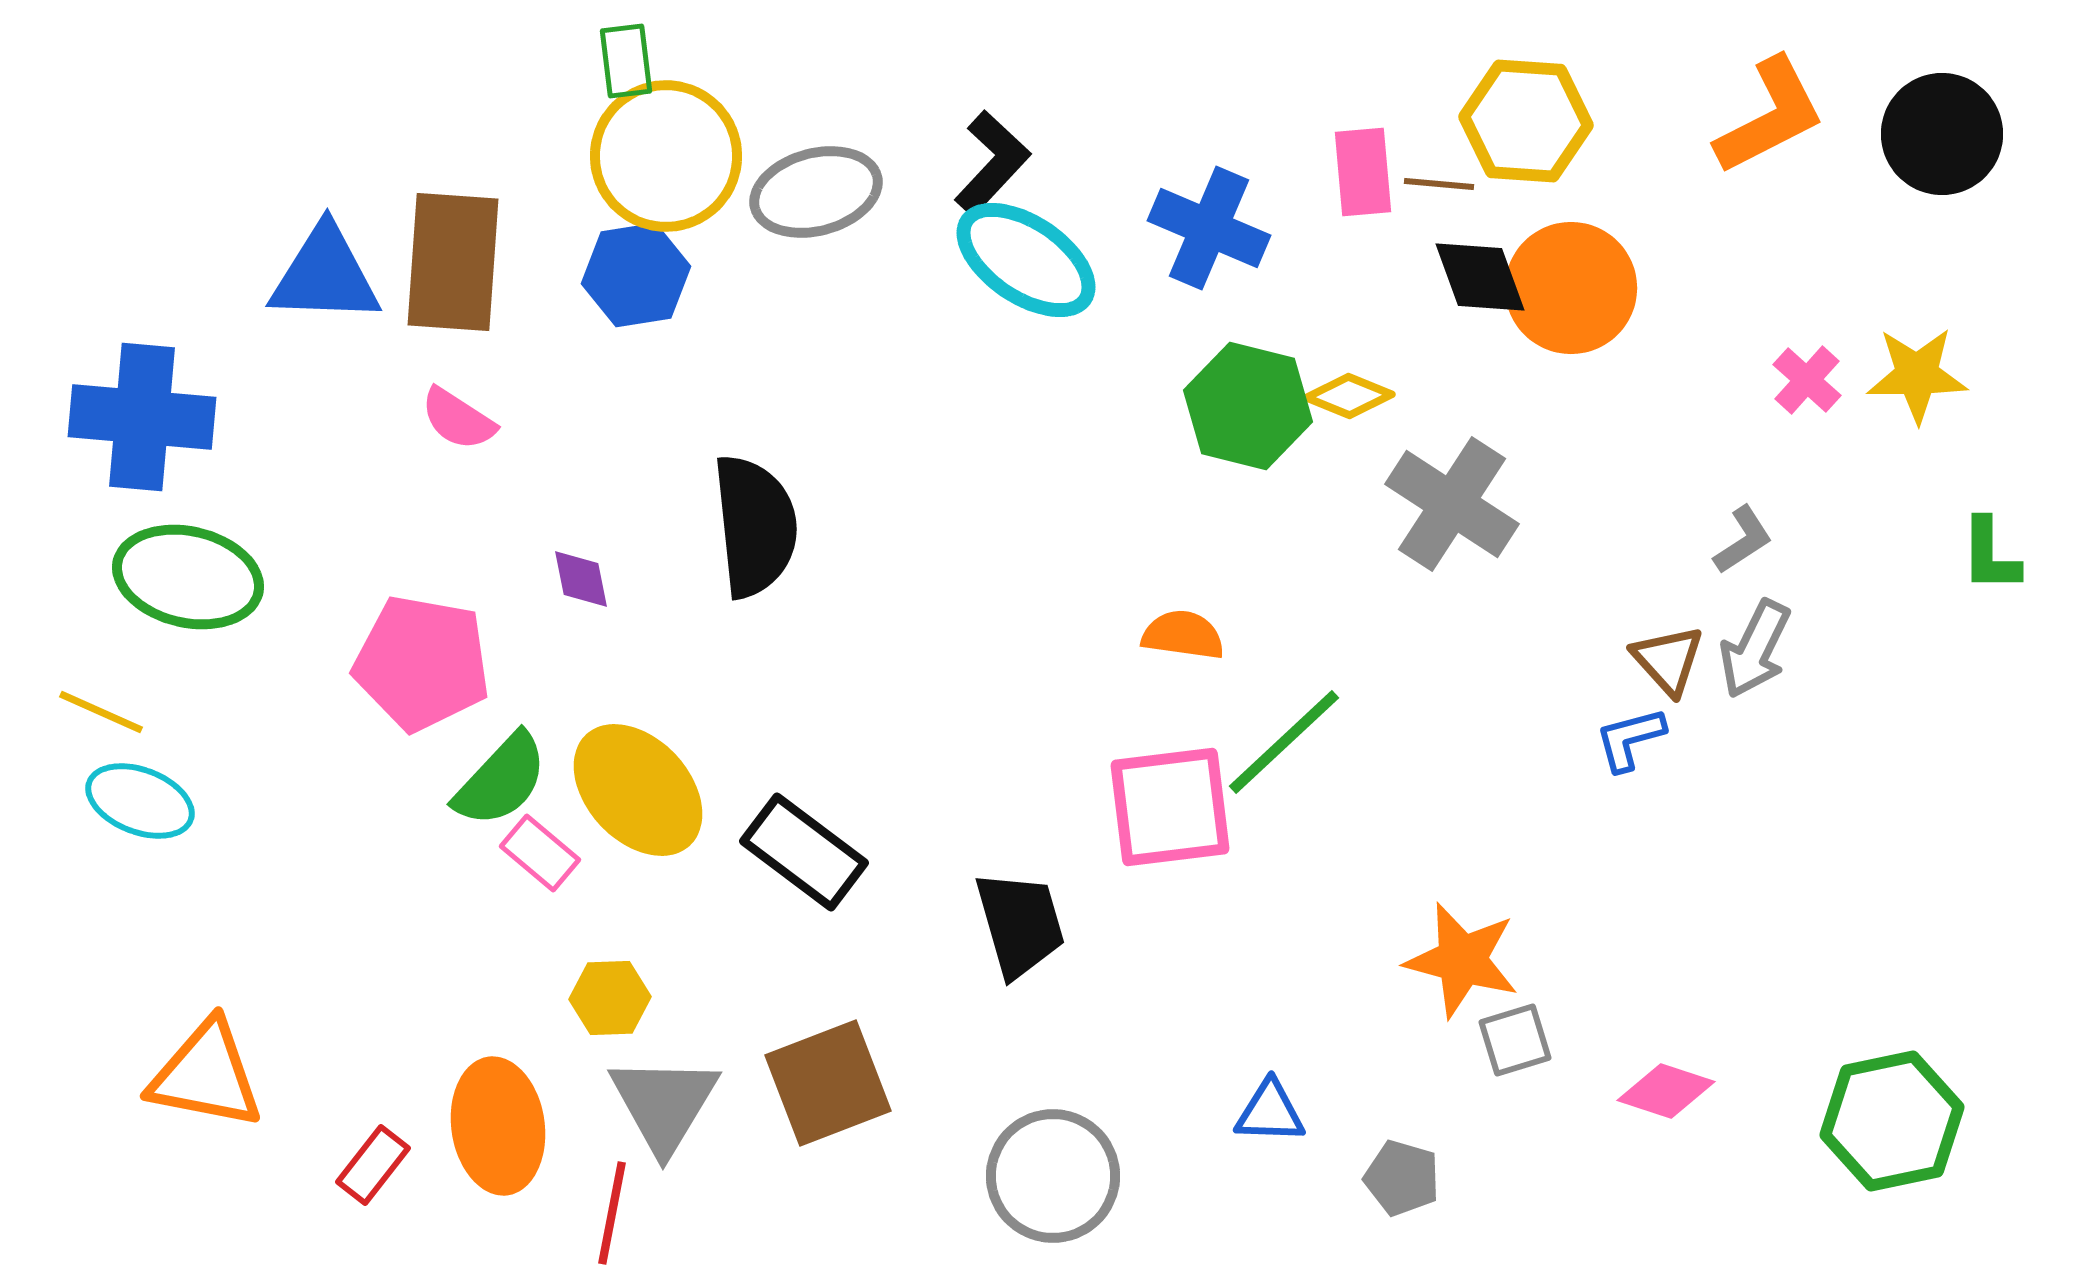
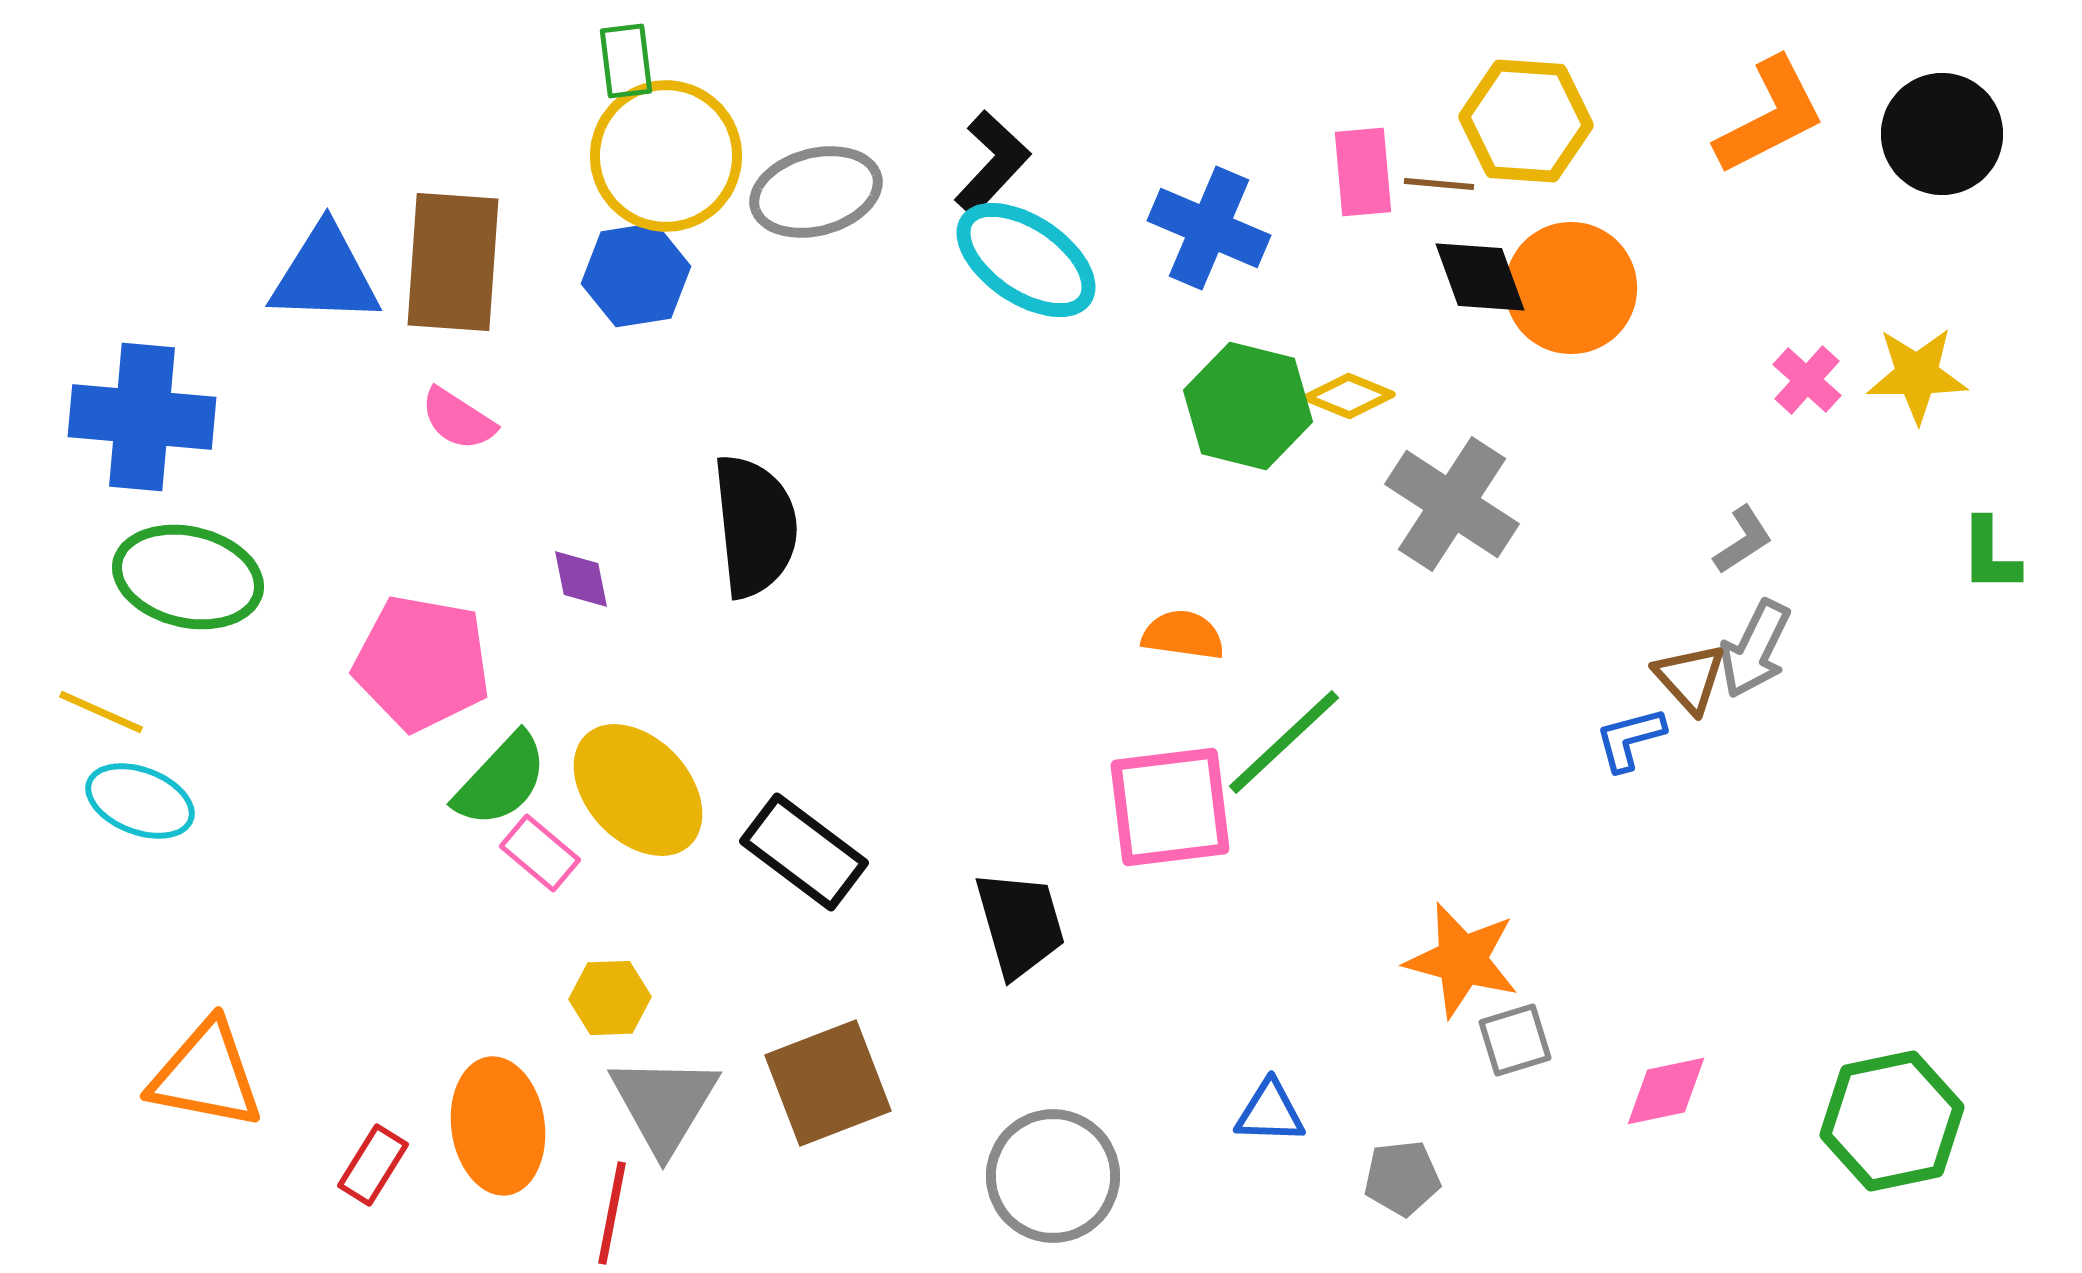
brown triangle at (1668, 660): moved 22 px right, 18 px down
pink diamond at (1666, 1091): rotated 30 degrees counterclockwise
red rectangle at (373, 1165): rotated 6 degrees counterclockwise
gray pentagon at (1402, 1178): rotated 22 degrees counterclockwise
